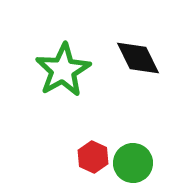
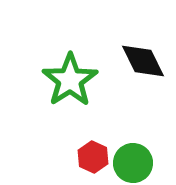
black diamond: moved 5 px right, 3 px down
green star: moved 7 px right, 10 px down; rotated 4 degrees counterclockwise
